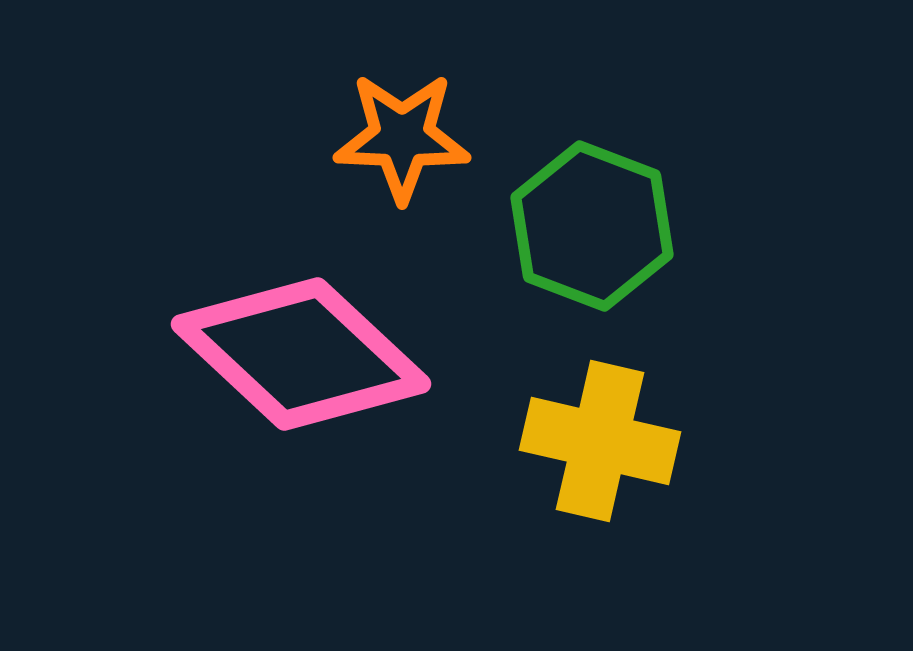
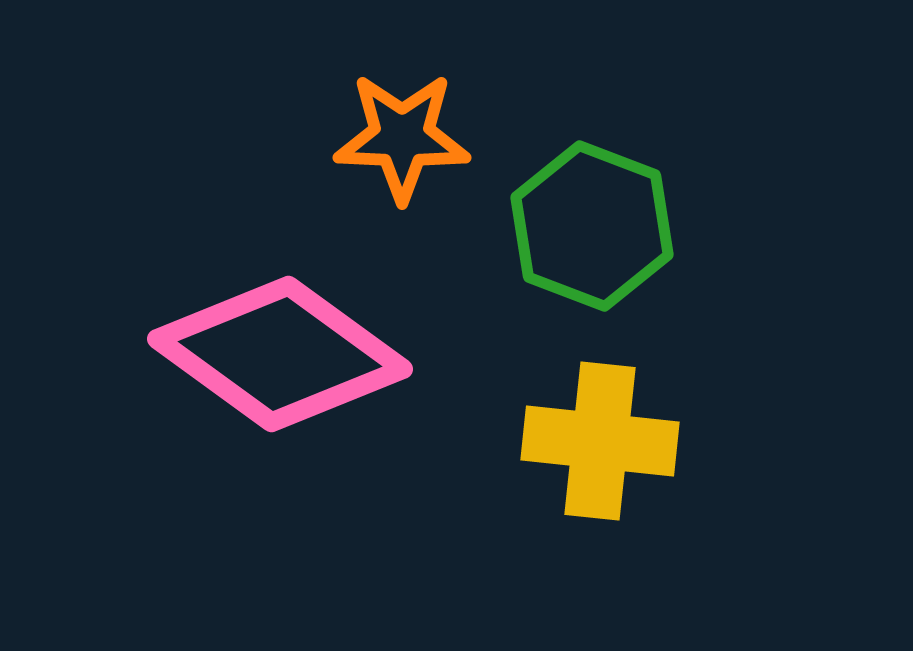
pink diamond: moved 21 px left; rotated 7 degrees counterclockwise
yellow cross: rotated 7 degrees counterclockwise
